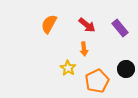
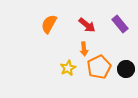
purple rectangle: moved 4 px up
yellow star: rotated 14 degrees clockwise
orange pentagon: moved 2 px right, 14 px up
